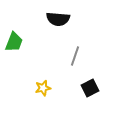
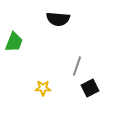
gray line: moved 2 px right, 10 px down
yellow star: rotated 14 degrees clockwise
